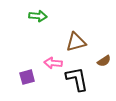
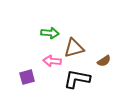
green arrow: moved 12 px right, 17 px down
brown triangle: moved 2 px left, 6 px down
pink arrow: moved 1 px left, 2 px up
black L-shape: rotated 68 degrees counterclockwise
